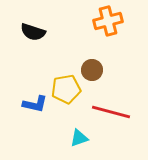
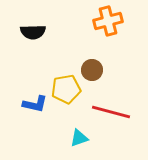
black semicircle: rotated 20 degrees counterclockwise
